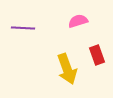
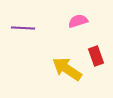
red rectangle: moved 1 px left, 1 px down
yellow arrow: rotated 144 degrees clockwise
